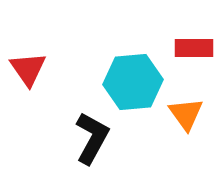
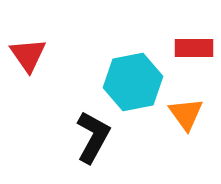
red triangle: moved 14 px up
cyan hexagon: rotated 6 degrees counterclockwise
black L-shape: moved 1 px right, 1 px up
